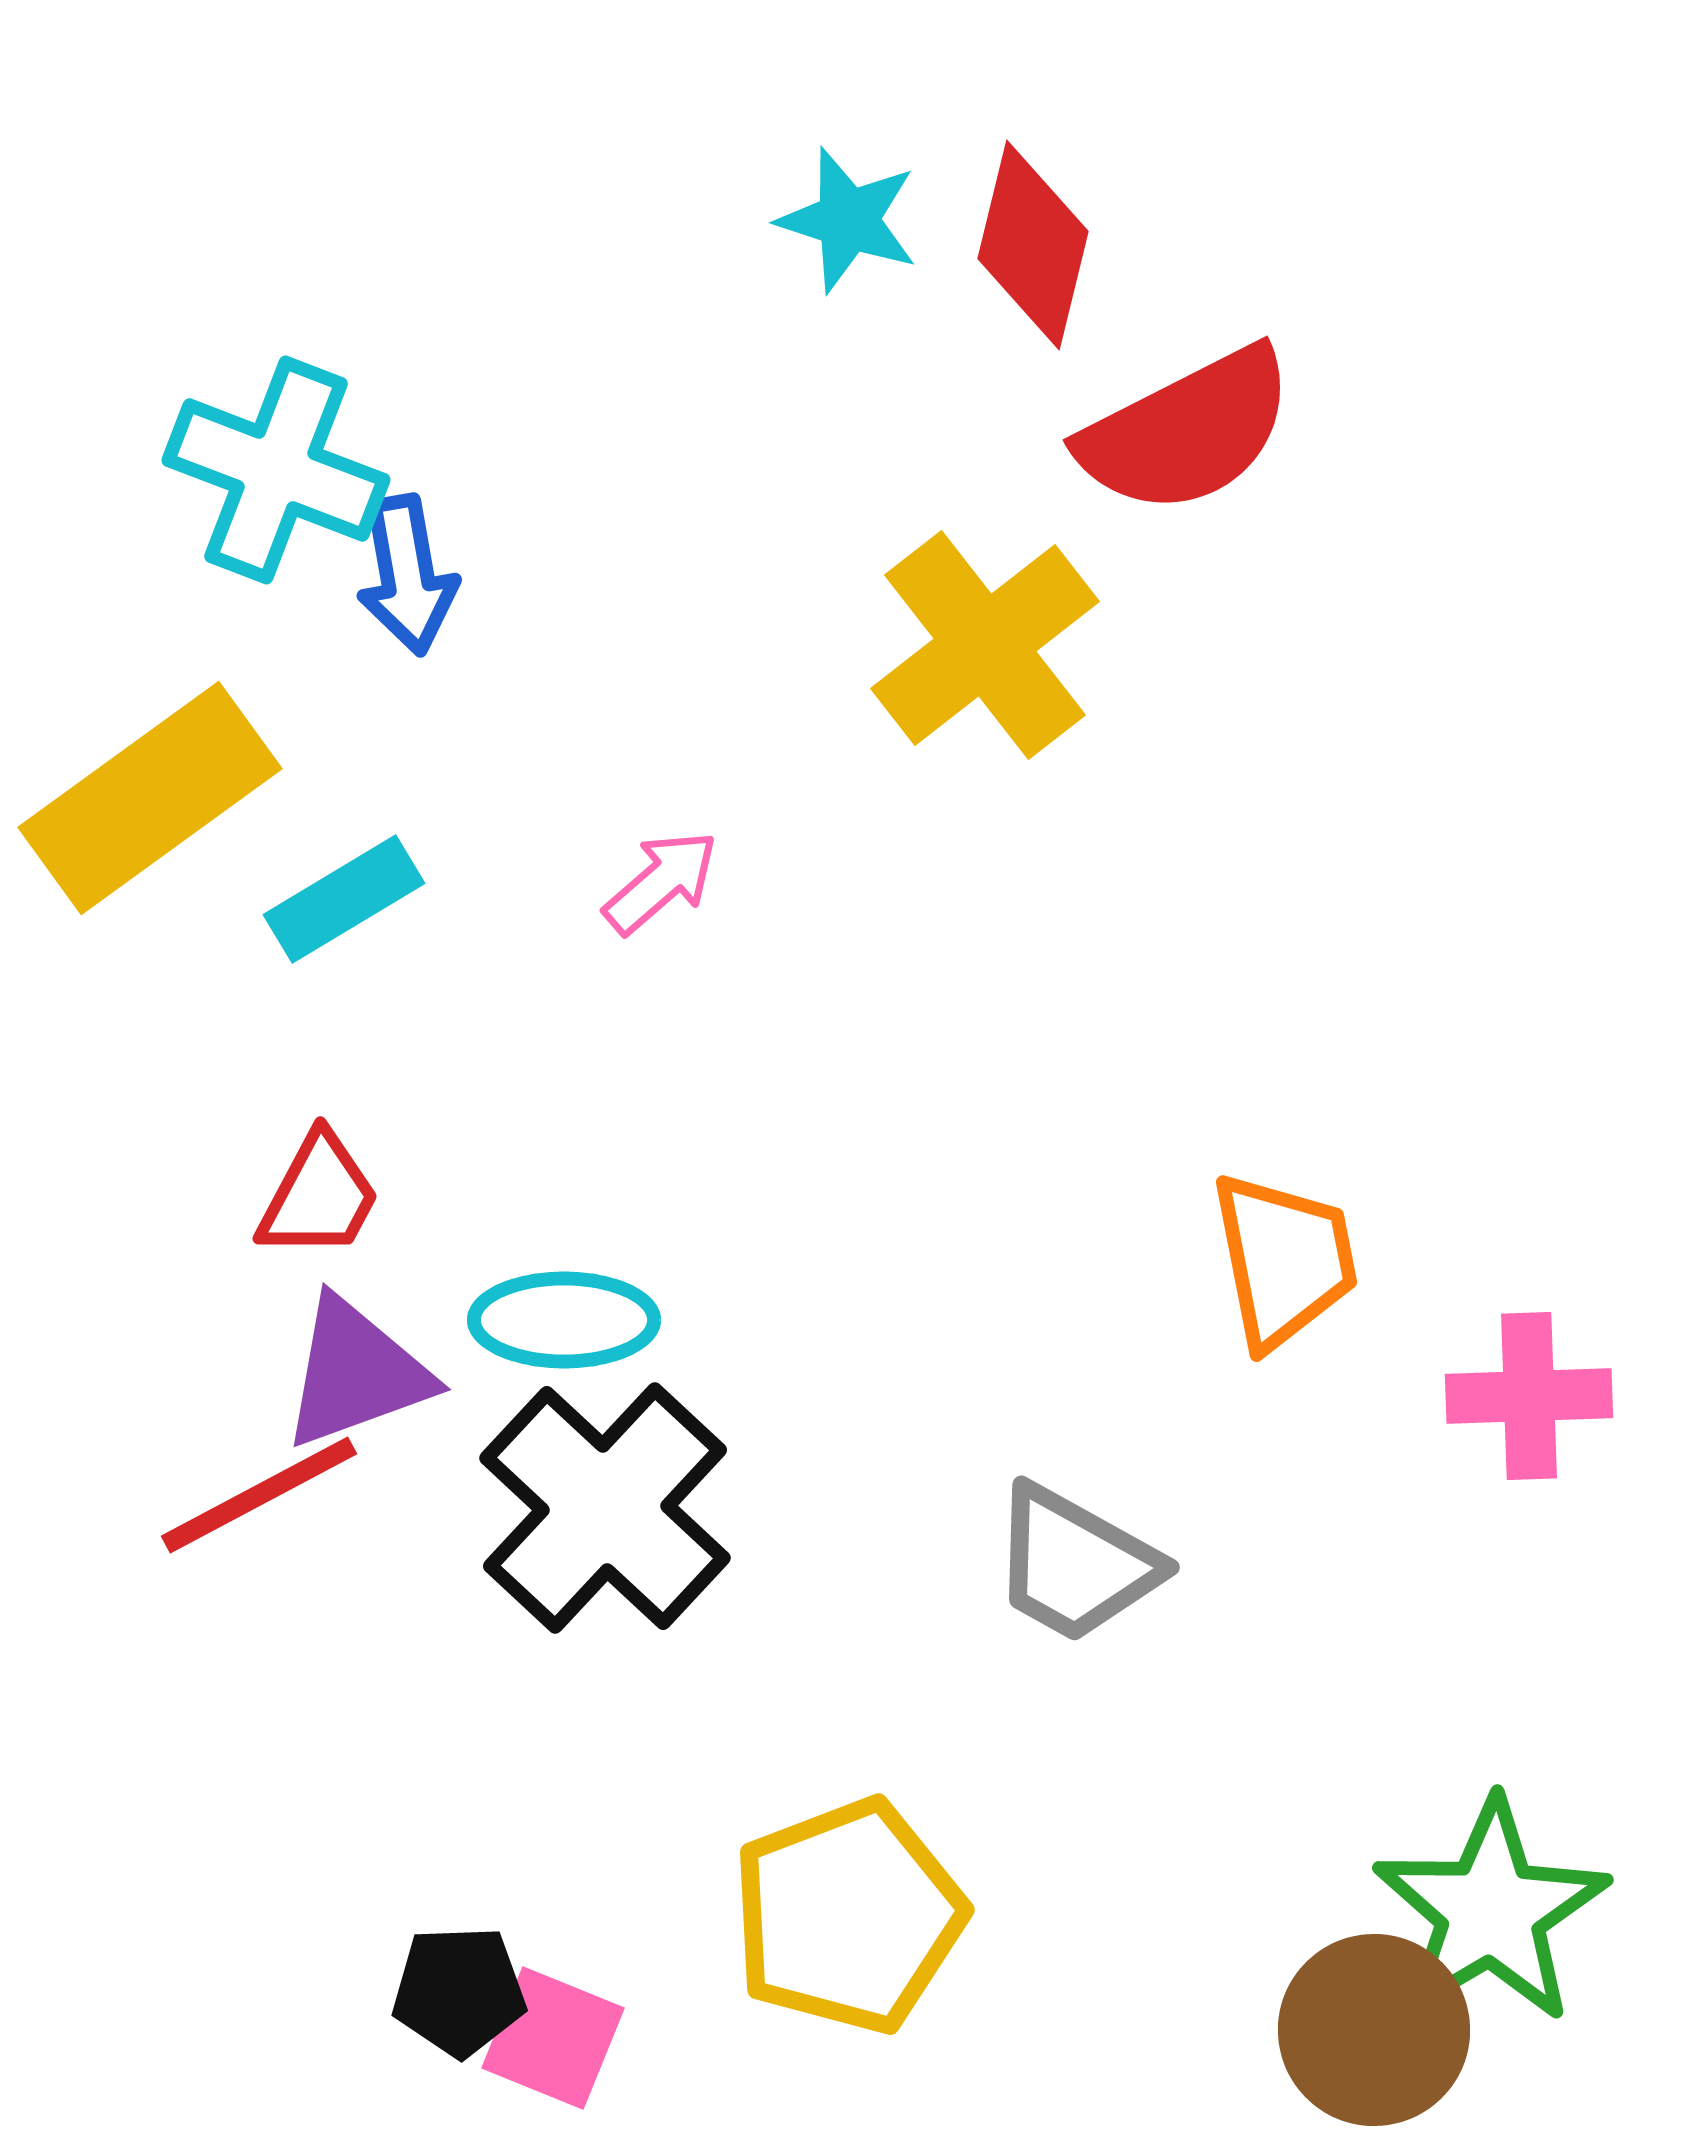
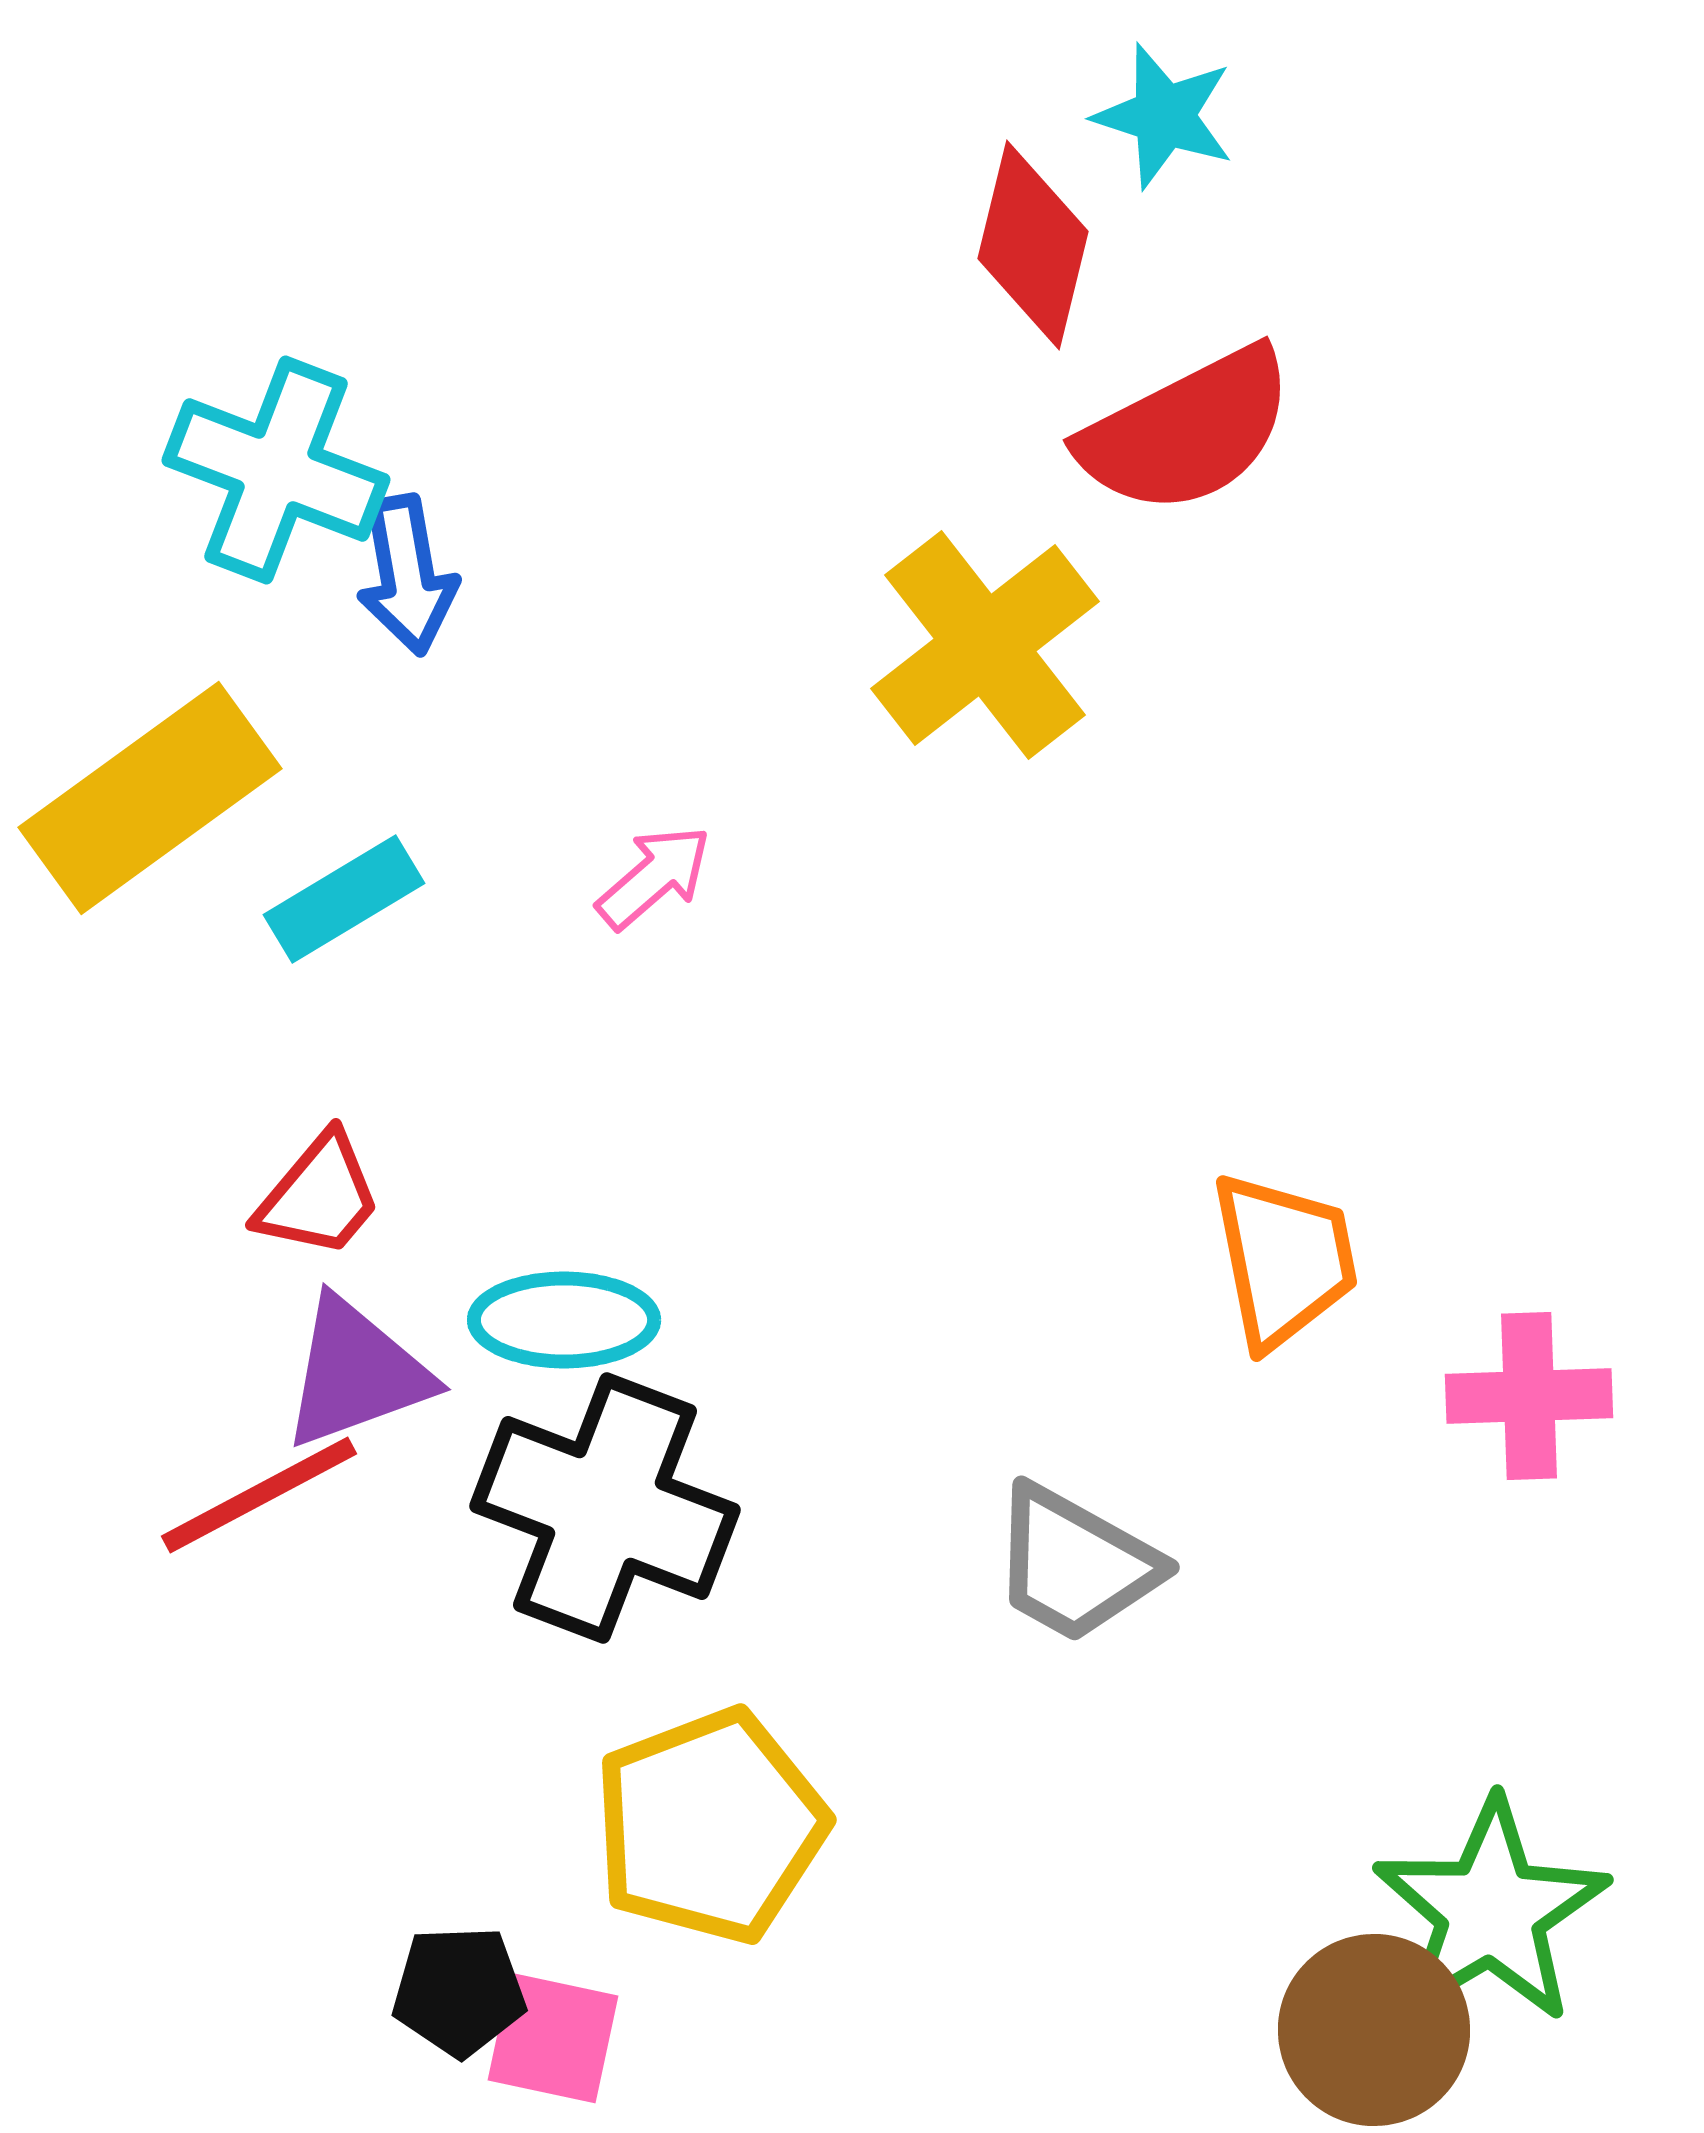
cyan star: moved 316 px right, 104 px up
pink arrow: moved 7 px left, 5 px up
red trapezoid: rotated 12 degrees clockwise
black cross: rotated 22 degrees counterclockwise
yellow pentagon: moved 138 px left, 90 px up
pink square: rotated 10 degrees counterclockwise
